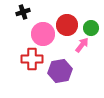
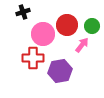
green circle: moved 1 px right, 2 px up
red cross: moved 1 px right, 1 px up
